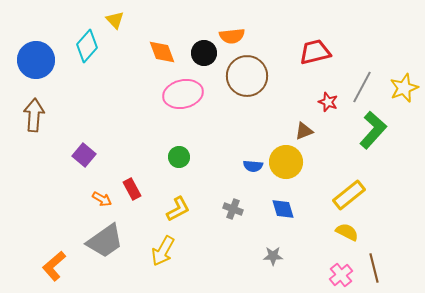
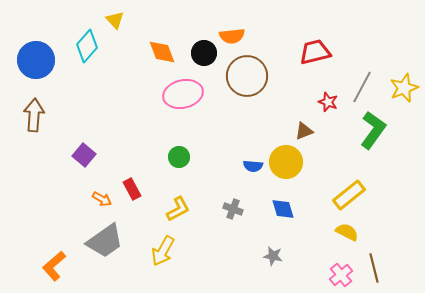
green L-shape: rotated 6 degrees counterclockwise
gray star: rotated 12 degrees clockwise
